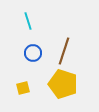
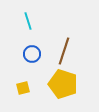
blue circle: moved 1 px left, 1 px down
